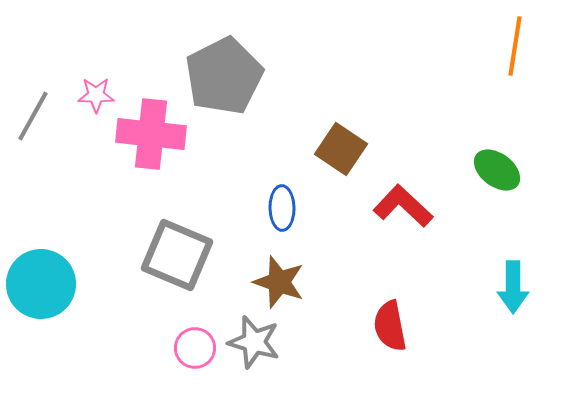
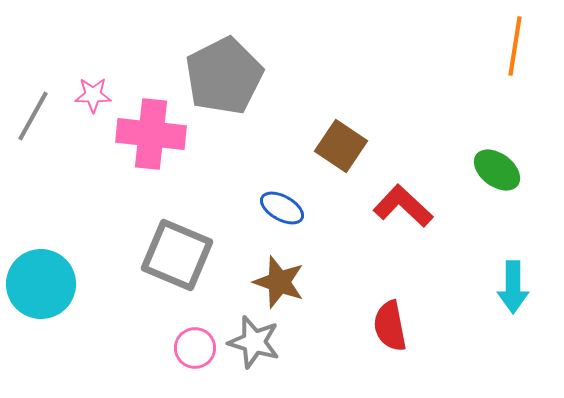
pink star: moved 3 px left
brown square: moved 3 px up
blue ellipse: rotated 60 degrees counterclockwise
